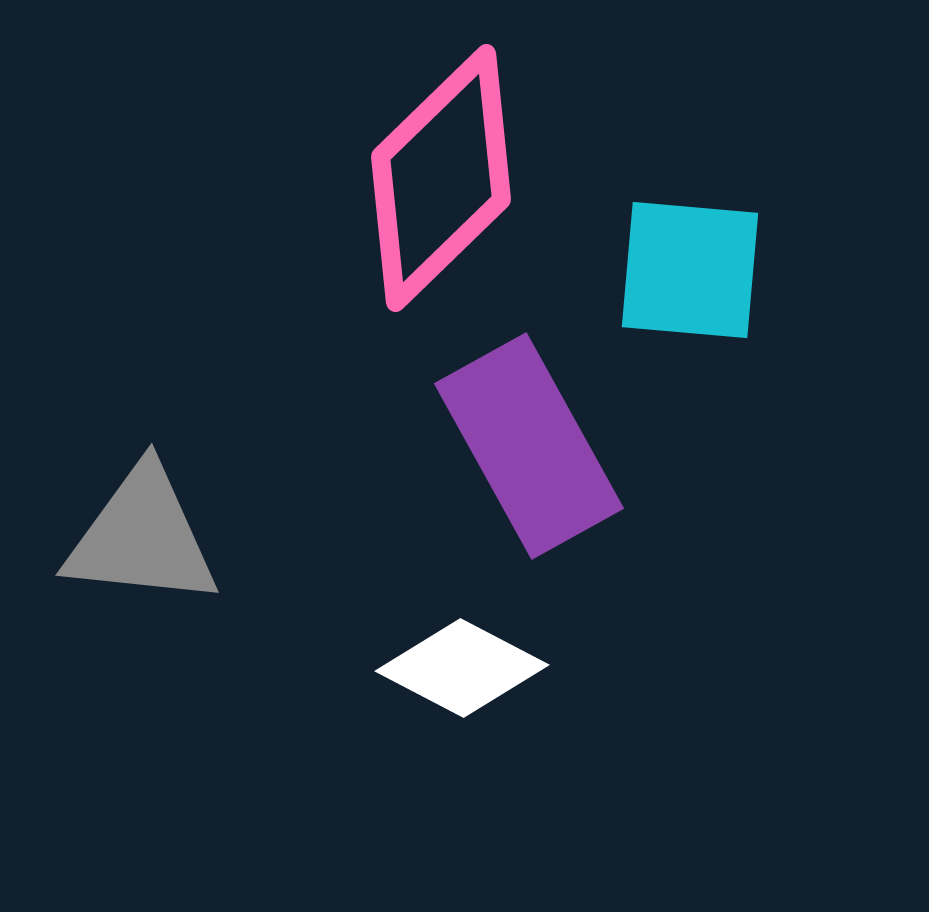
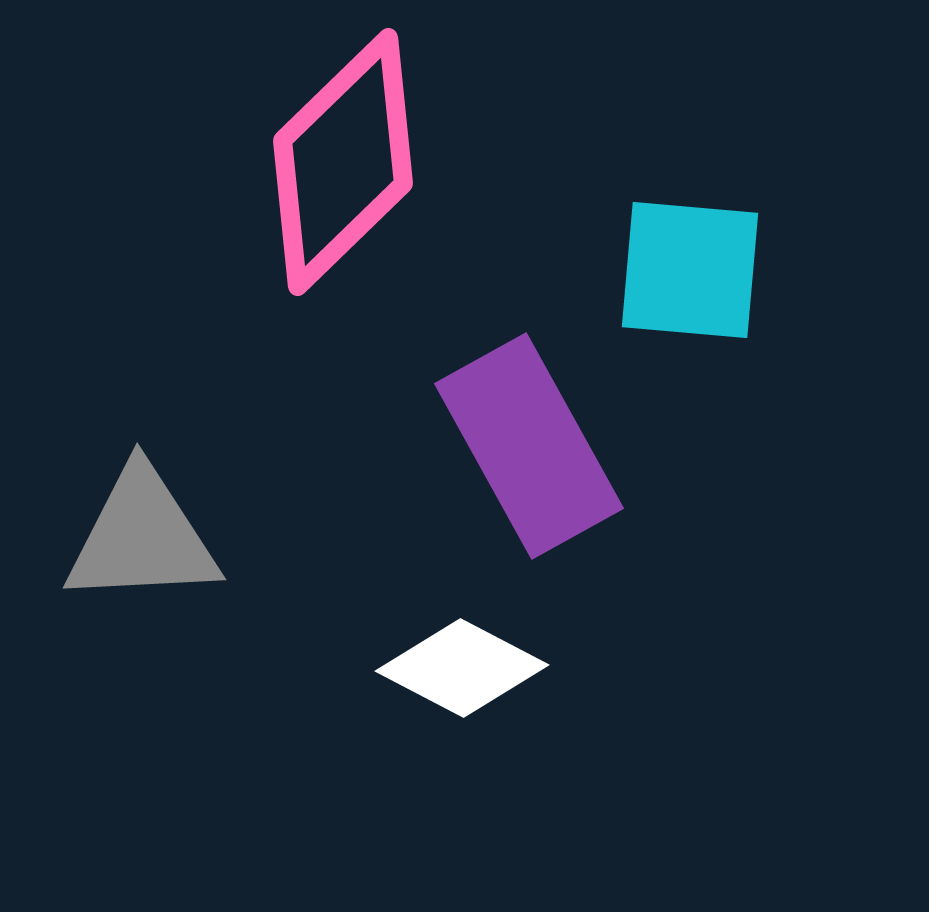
pink diamond: moved 98 px left, 16 px up
gray triangle: rotated 9 degrees counterclockwise
